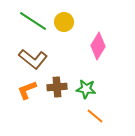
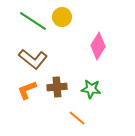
yellow circle: moved 2 px left, 5 px up
green star: moved 5 px right
orange line: moved 18 px left, 2 px down
